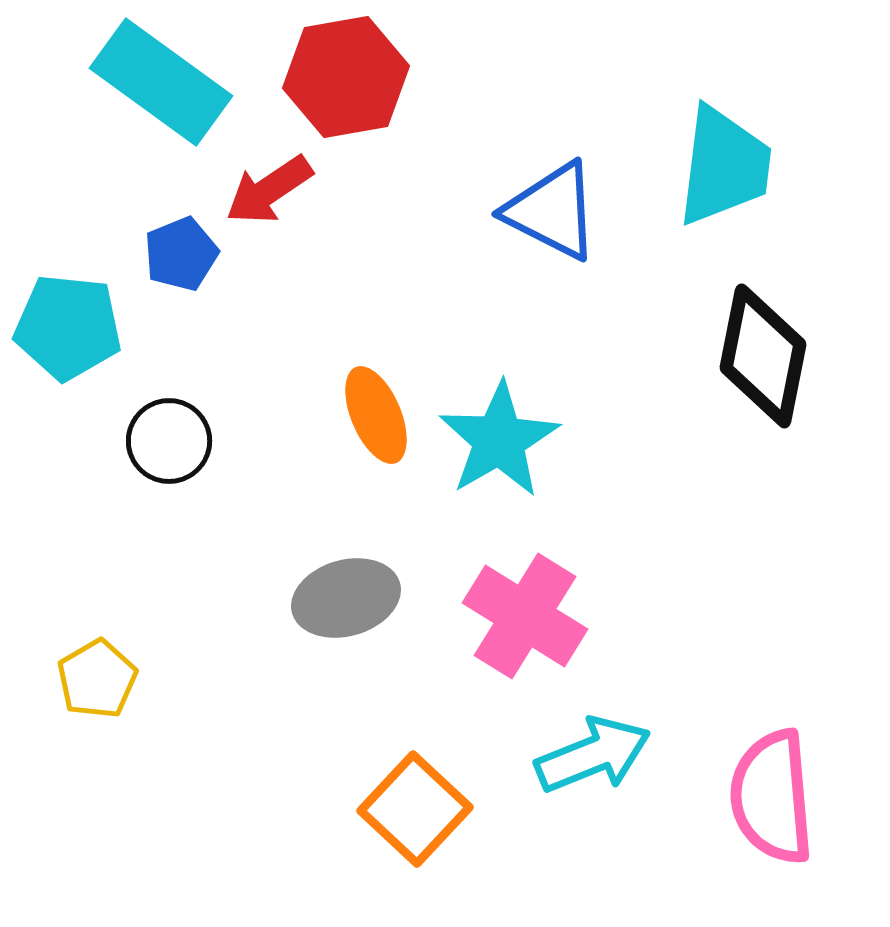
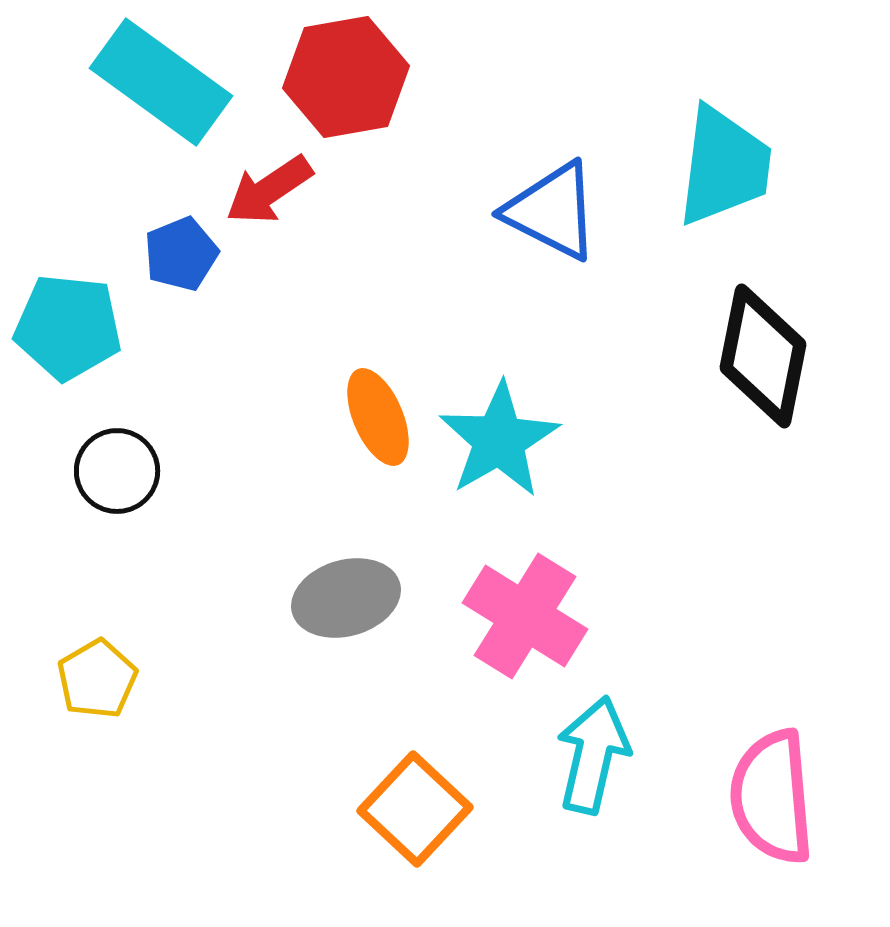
orange ellipse: moved 2 px right, 2 px down
black circle: moved 52 px left, 30 px down
cyan arrow: rotated 55 degrees counterclockwise
